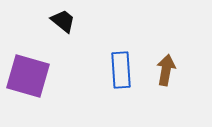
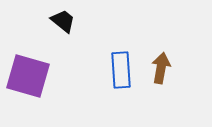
brown arrow: moved 5 px left, 2 px up
